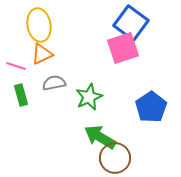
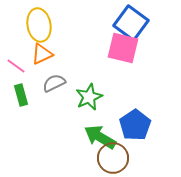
pink square: rotated 32 degrees clockwise
pink line: rotated 18 degrees clockwise
gray semicircle: rotated 15 degrees counterclockwise
blue pentagon: moved 16 px left, 18 px down
brown circle: moved 2 px left
